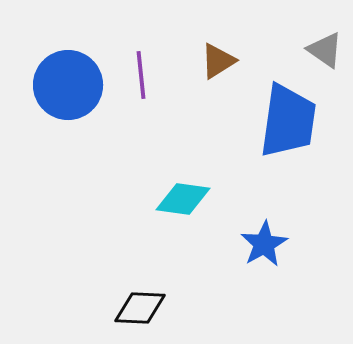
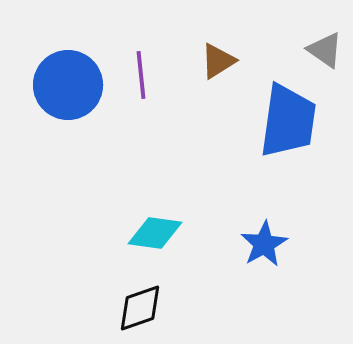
cyan diamond: moved 28 px left, 34 px down
black diamond: rotated 22 degrees counterclockwise
